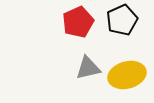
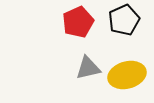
black pentagon: moved 2 px right
